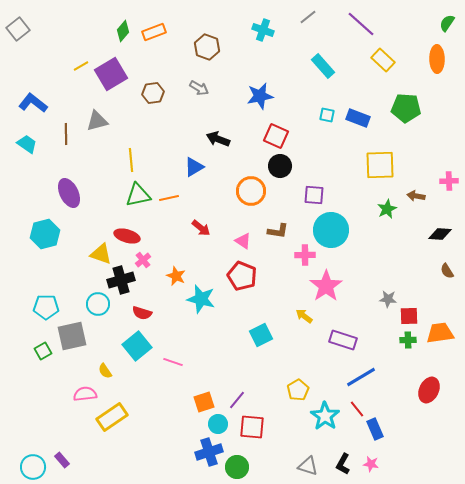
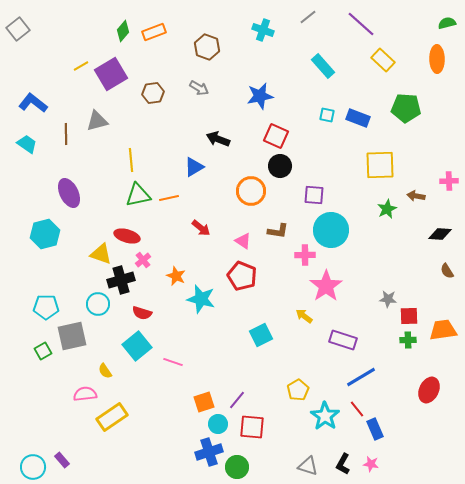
green semicircle at (447, 23): rotated 42 degrees clockwise
orange trapezoid at (440, 333): moved 3 px right, 3 px up
